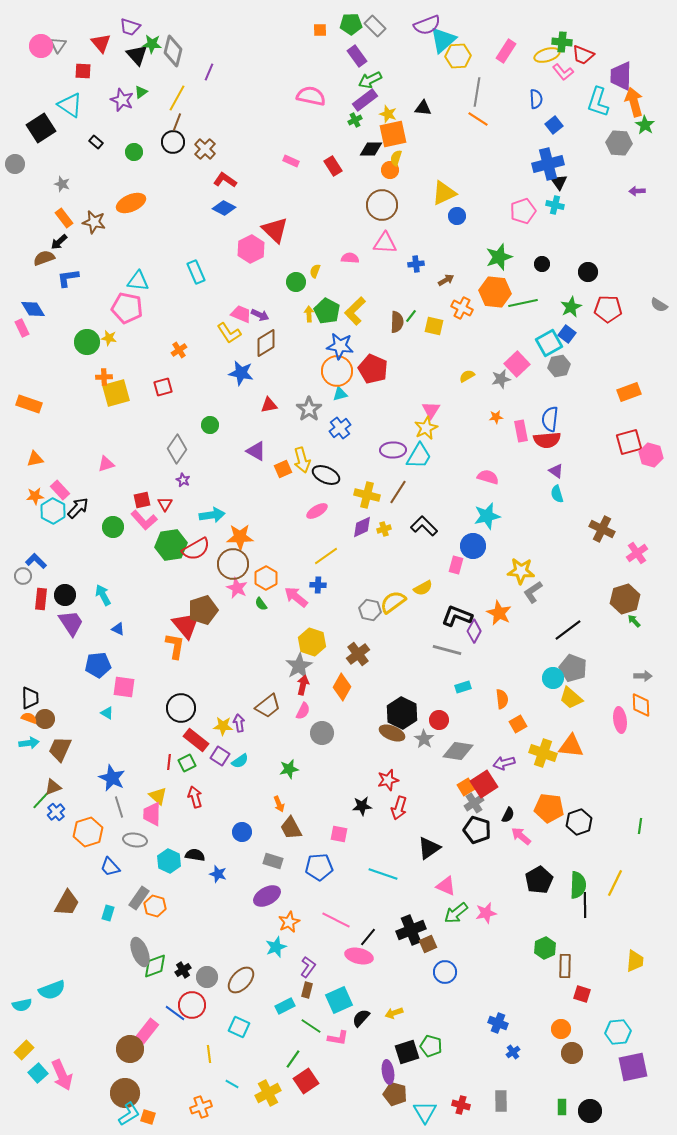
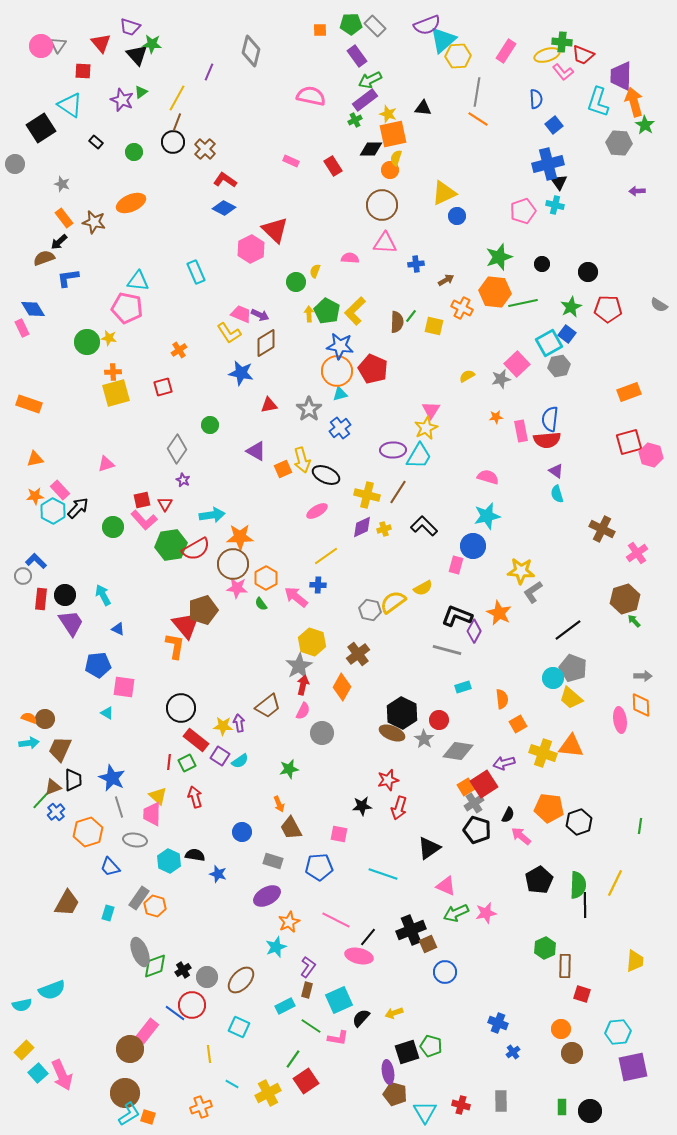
gray diamond at (173, 51): moved 78 px right
orange cross at (104, 377): moved 9 px right, 5 px up
pink star at (237, 588): rotated 20 degrees counterclockwise
black trapezoid at (30, 698): moved 43 px right, 82 px down
green arrow at (456, 913): rotated 15 degrees clockwise
